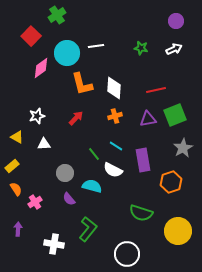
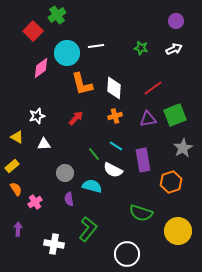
red square: moved 2 px right, 5 px up
red line: moved 3 px left, 2 px up; rotated 24 degrees counterclockwise
purple semicircle: rotated 32 degrees clockwise
